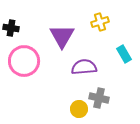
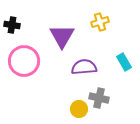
black cross: moved 1 px right, 3 px up
cyan rectangle: moved 8 px down
